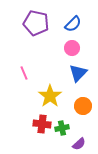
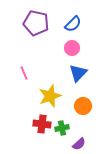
yellow star: rotated 15 degrees clockwise
